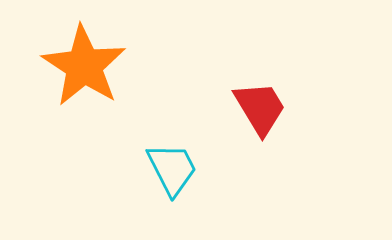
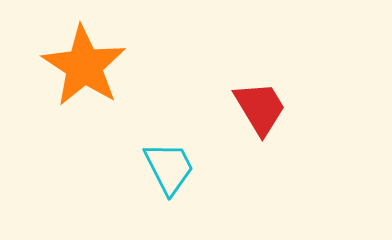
cyan trapezoid: moved 3 px left, 1 px up
